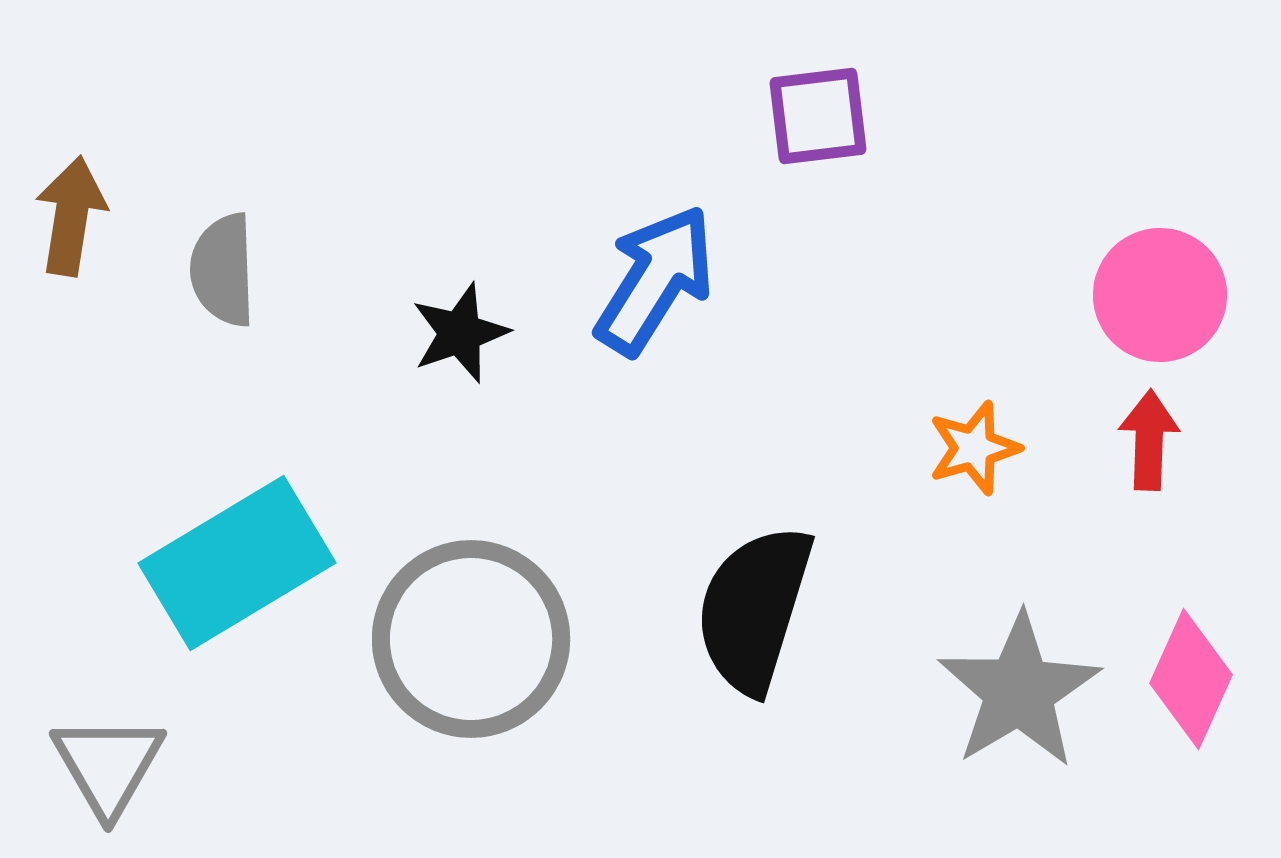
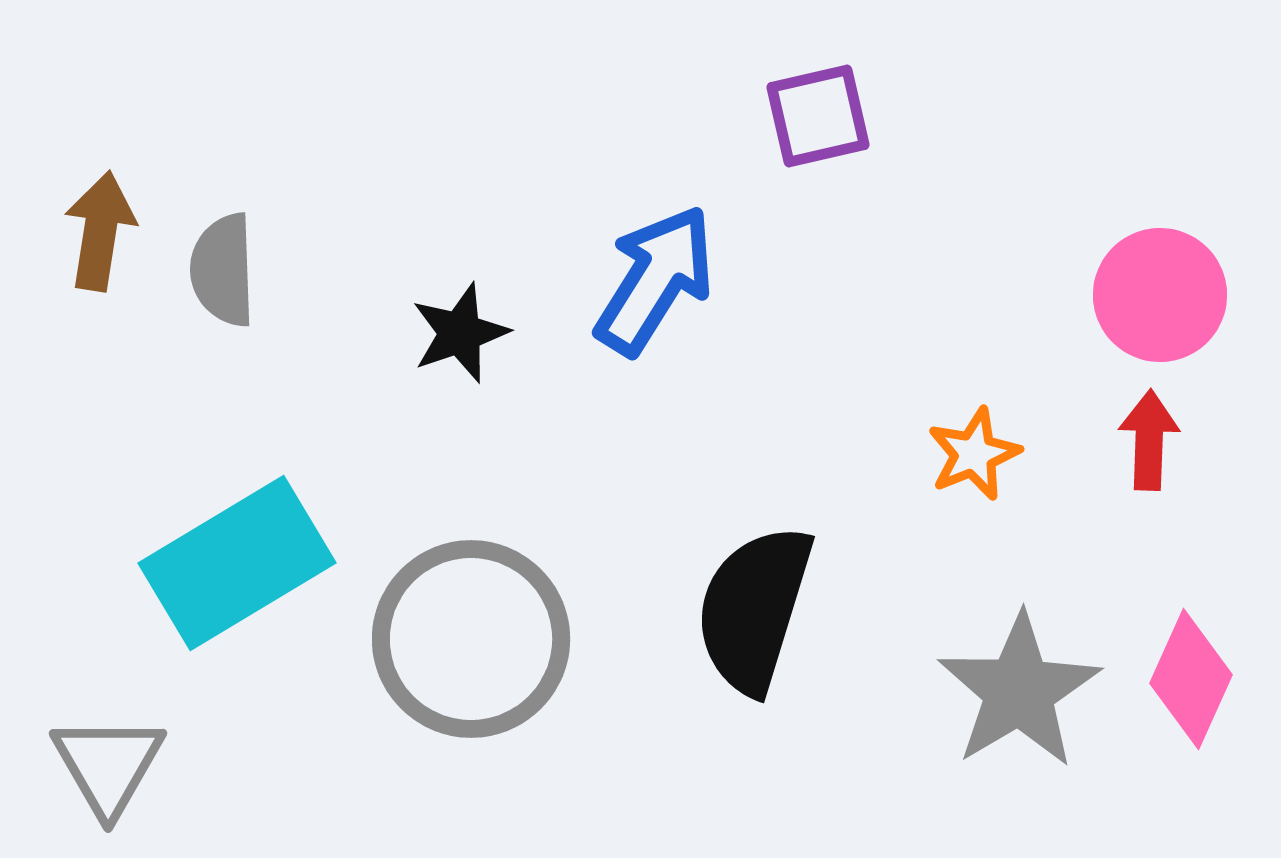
purple square: rotated 6 degrees counterclockwise
brown arrow: moved 29 px right, 15 px down
orange star: moved 6 px down; rotated 6 degrees counterclockwise
